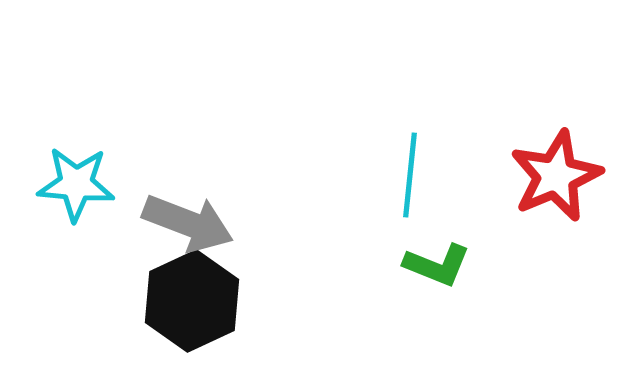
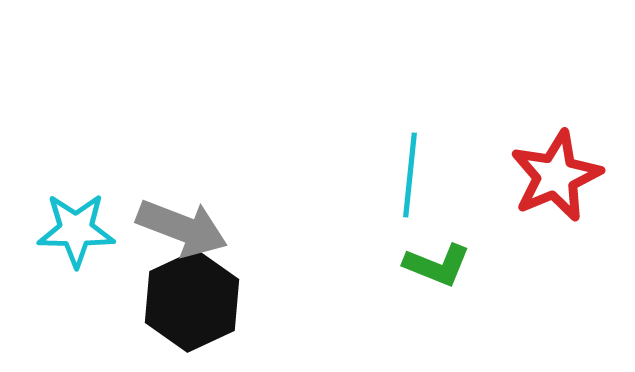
cyan star: moved 46 px down; rotated 4 degrees counterclockwise
gray arrow: moved 6 px left, 5 px down
